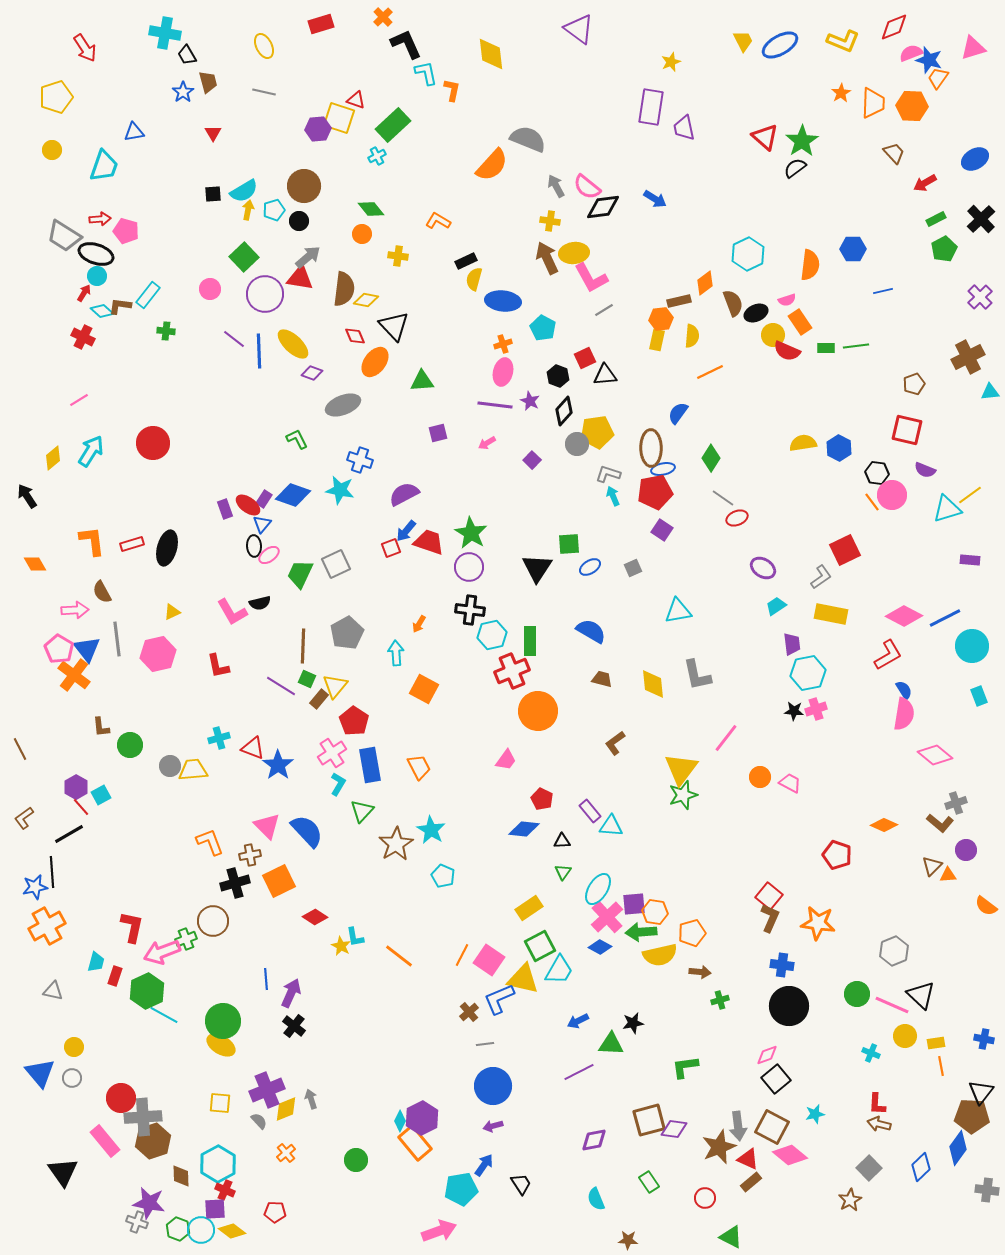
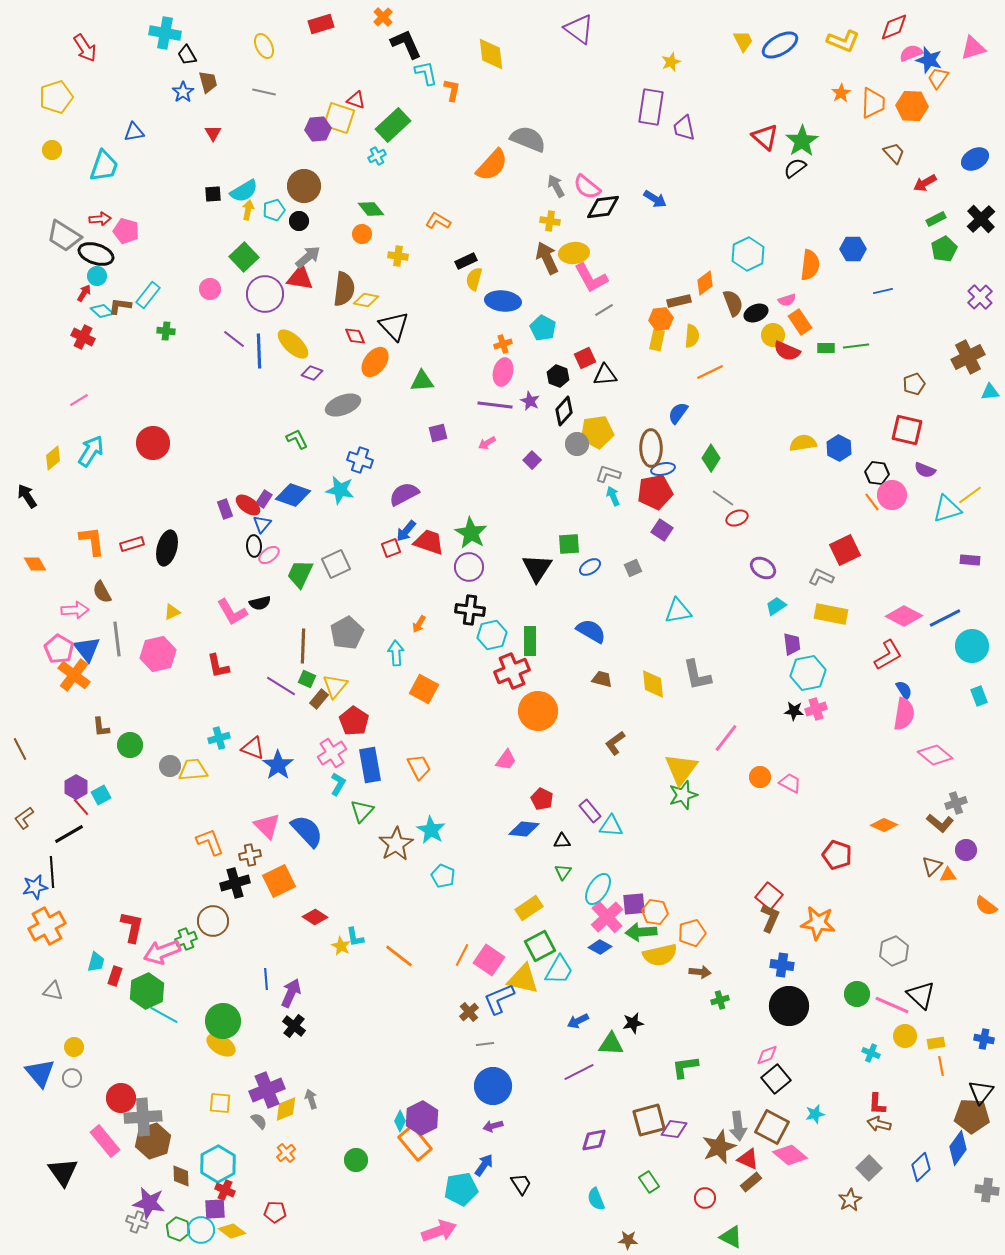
gray L-shape at (821, 577): rotated 120 degrees counterclockwise
